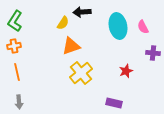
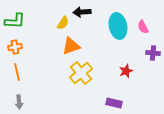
green L-shape: rotated 120 degrees counterclockwise
orange cross: moved 1 px right, 1 px down
